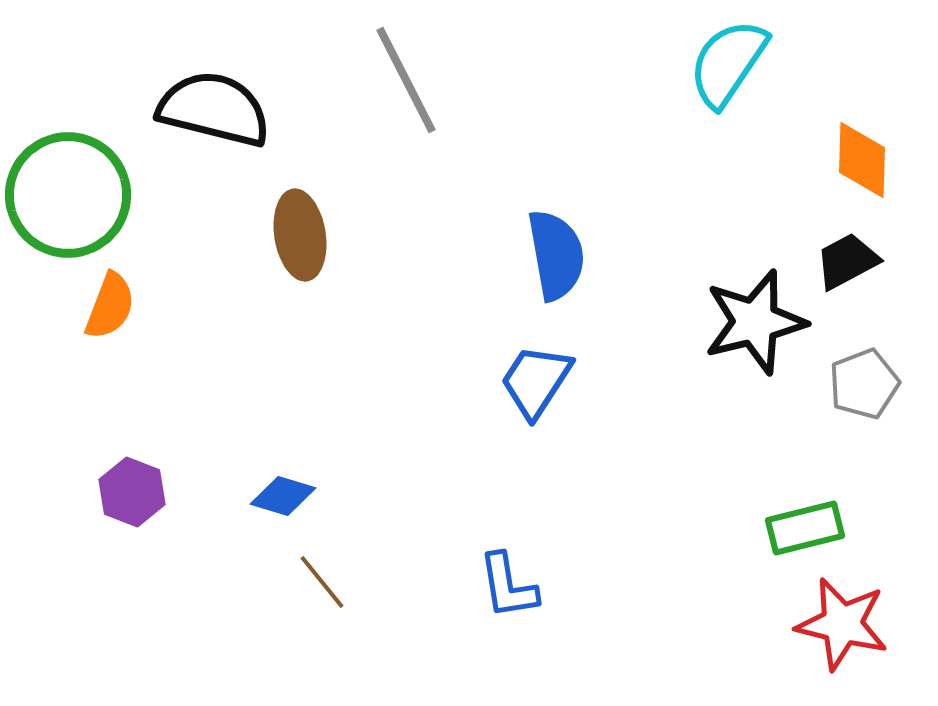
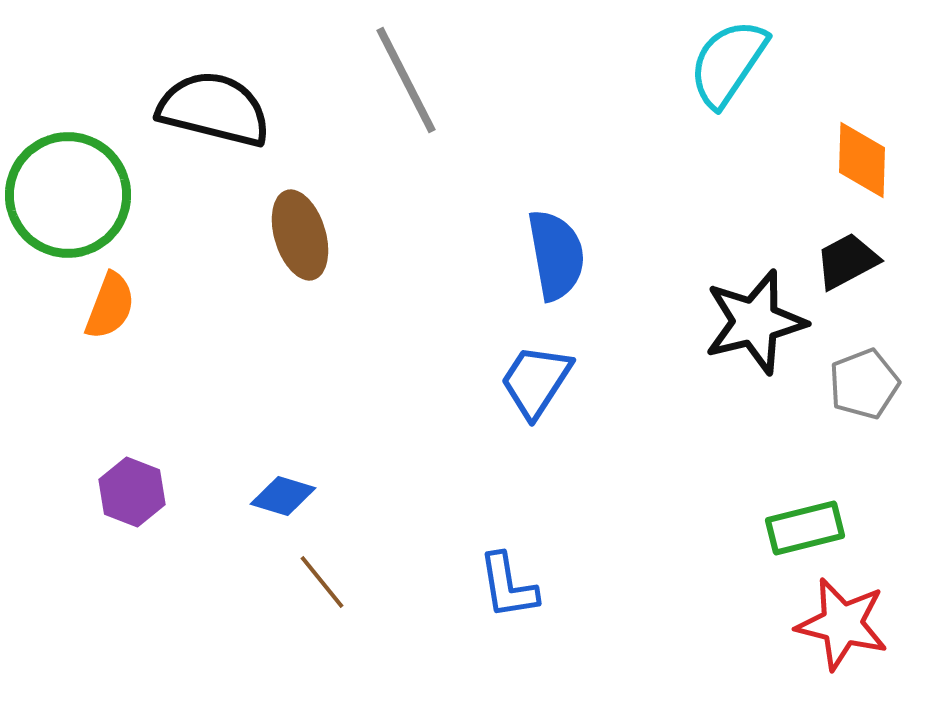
brown ellipse: rotated 8 degrees counterclockwise
